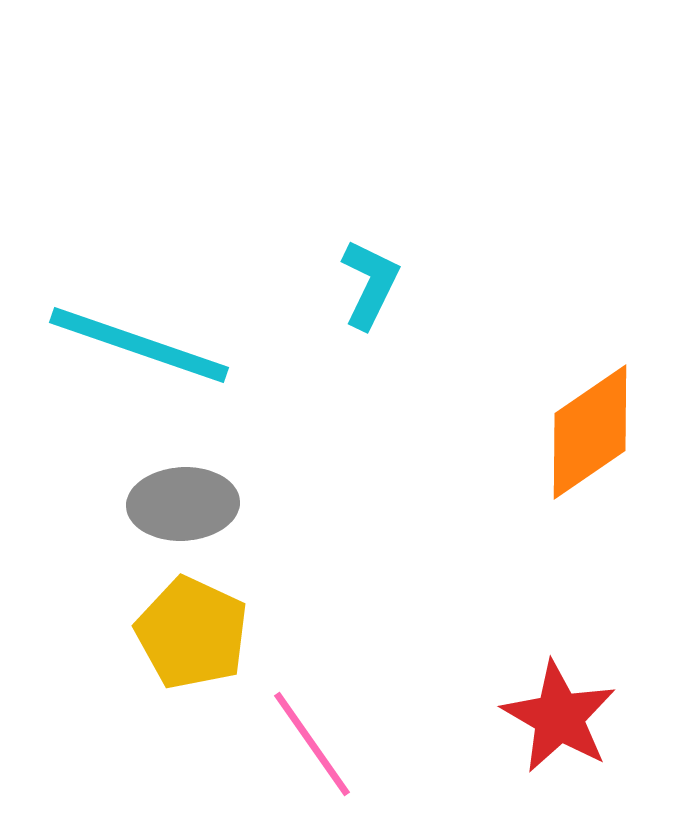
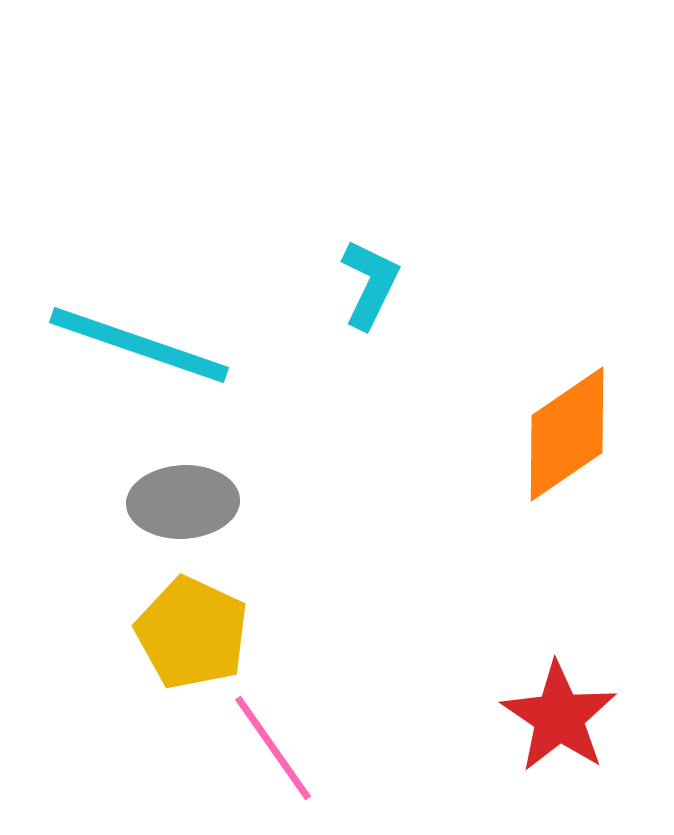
orange diamond: moved 23 px left, 2 px down
gray ellipse: moved 2 px up
red star: rotated 4 degrees clockwise
pink line: moved 39 px left, 4 px down
